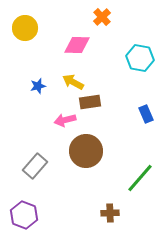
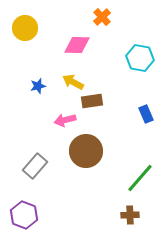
brown rectangle: moved 2 px right, 1 px up
brown cross: moved 20 px right, 2 px down
